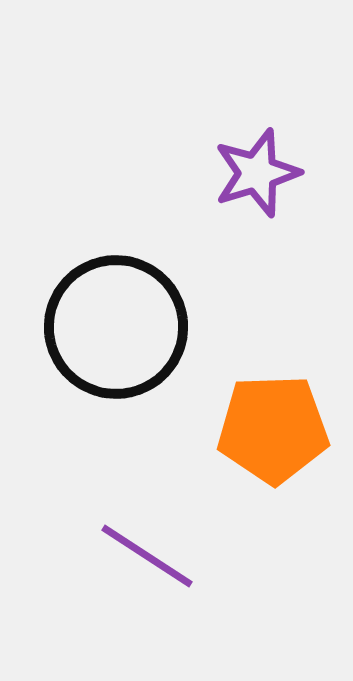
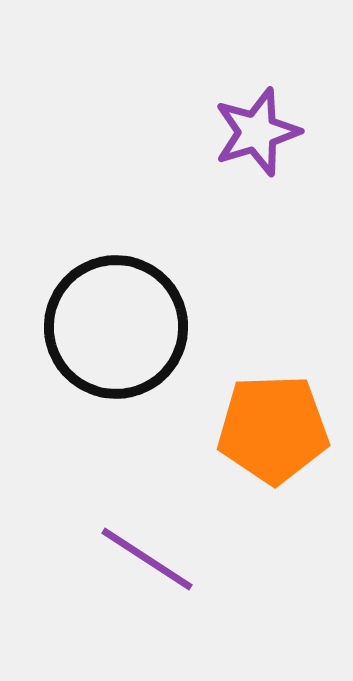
purple star: moved 41 px up
purple line: moved 3 px down
